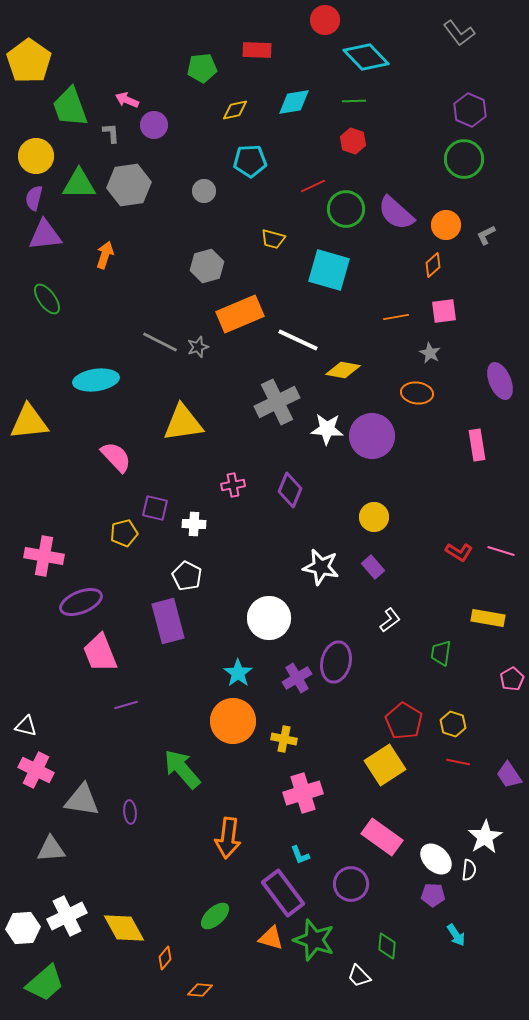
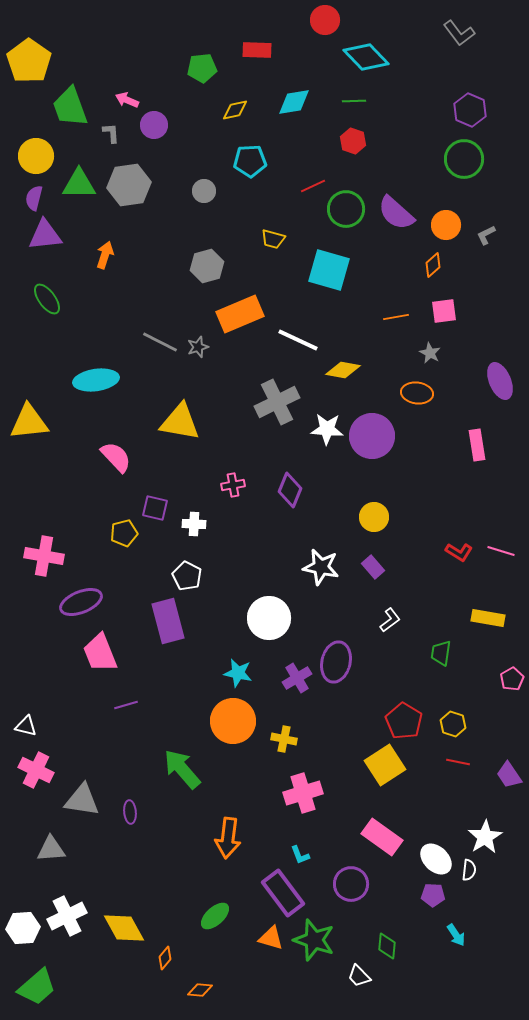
yellow triangle at (183, 423): moved 3 px left, 1 px up; rotated 18 degrees clockwise
cyan star at (238, 673): rotated 24 degrees counterclockwise
green trapezoid at (45, 983): moved 8 px left, 4 px down
